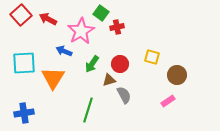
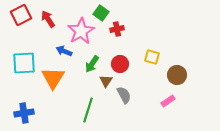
red square: rotated 15 degrees clockwise
red arrow: rotated 30 degrees clockwise
red cross: moved 2 px down
brown triangle: moved 3 px left, 1 px down; rotated 40 degrees counterclockwise
